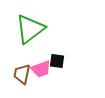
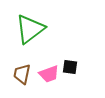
black square: moved 13 px right, 6 px down
pink trapezoid: moved 8 px right, 5 px down
